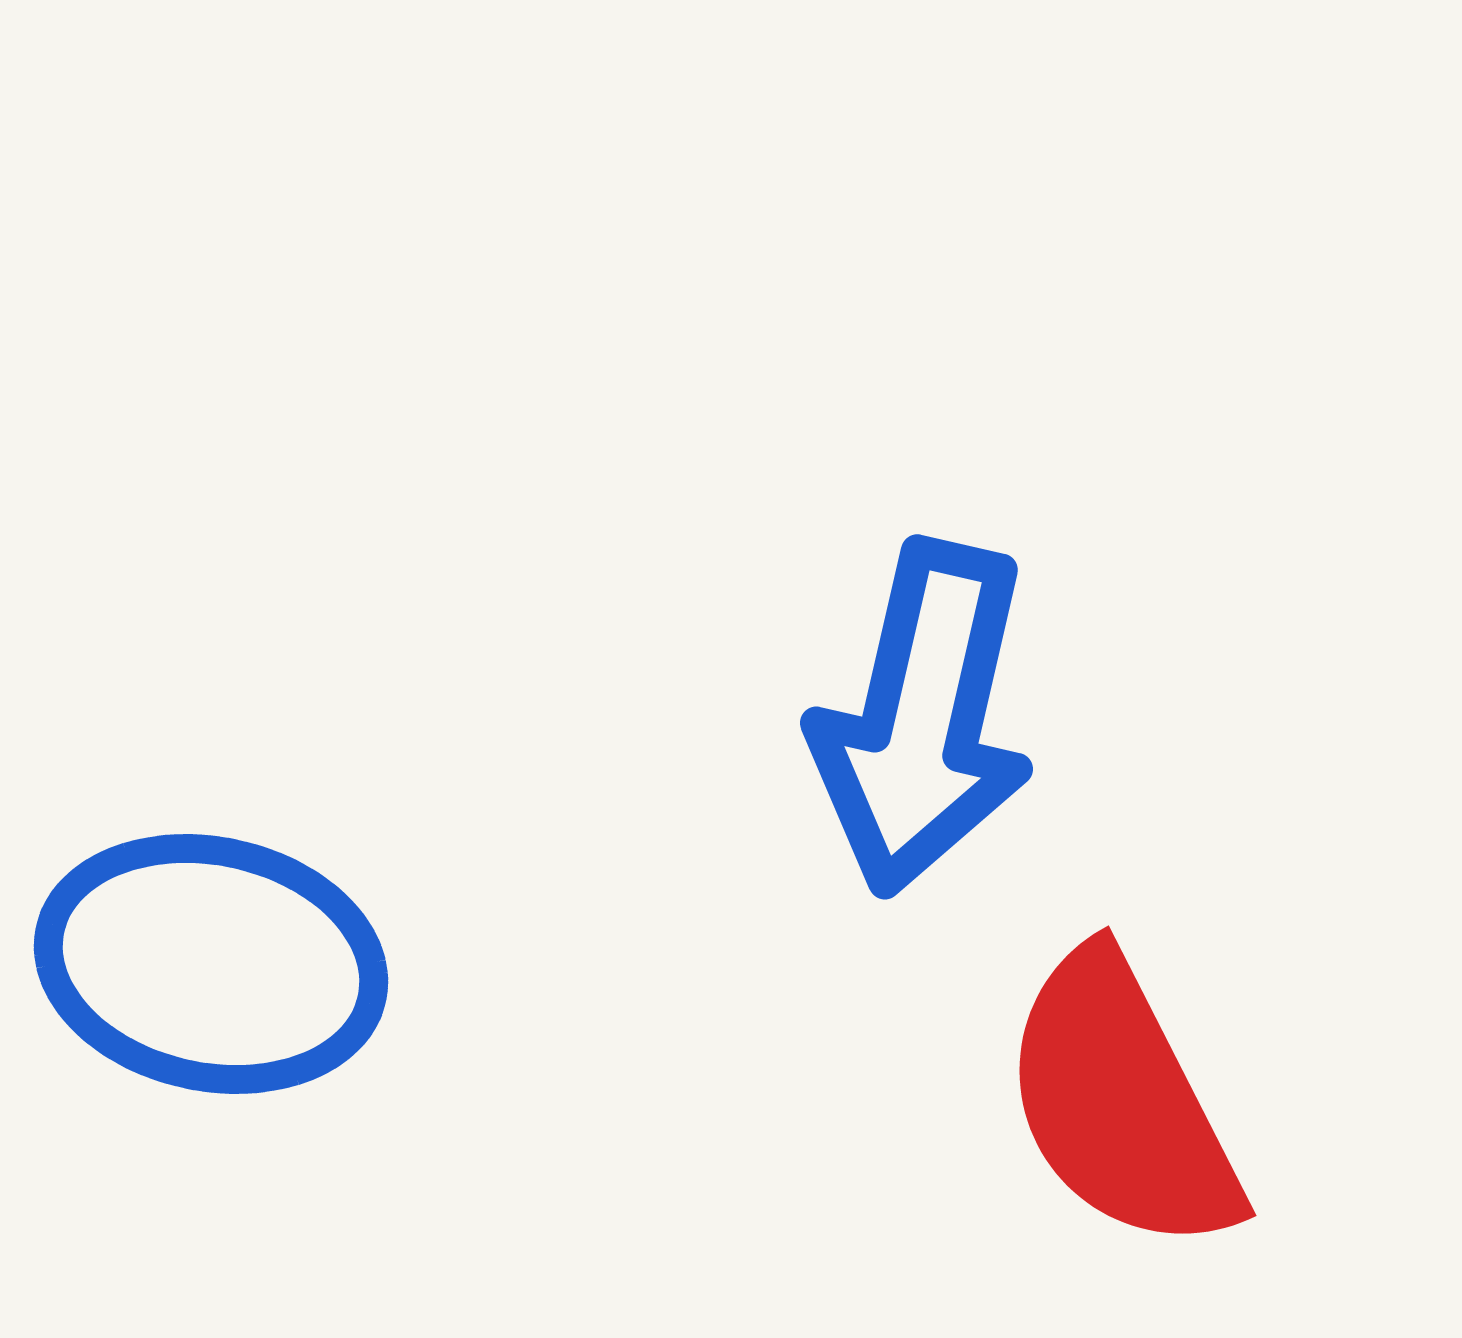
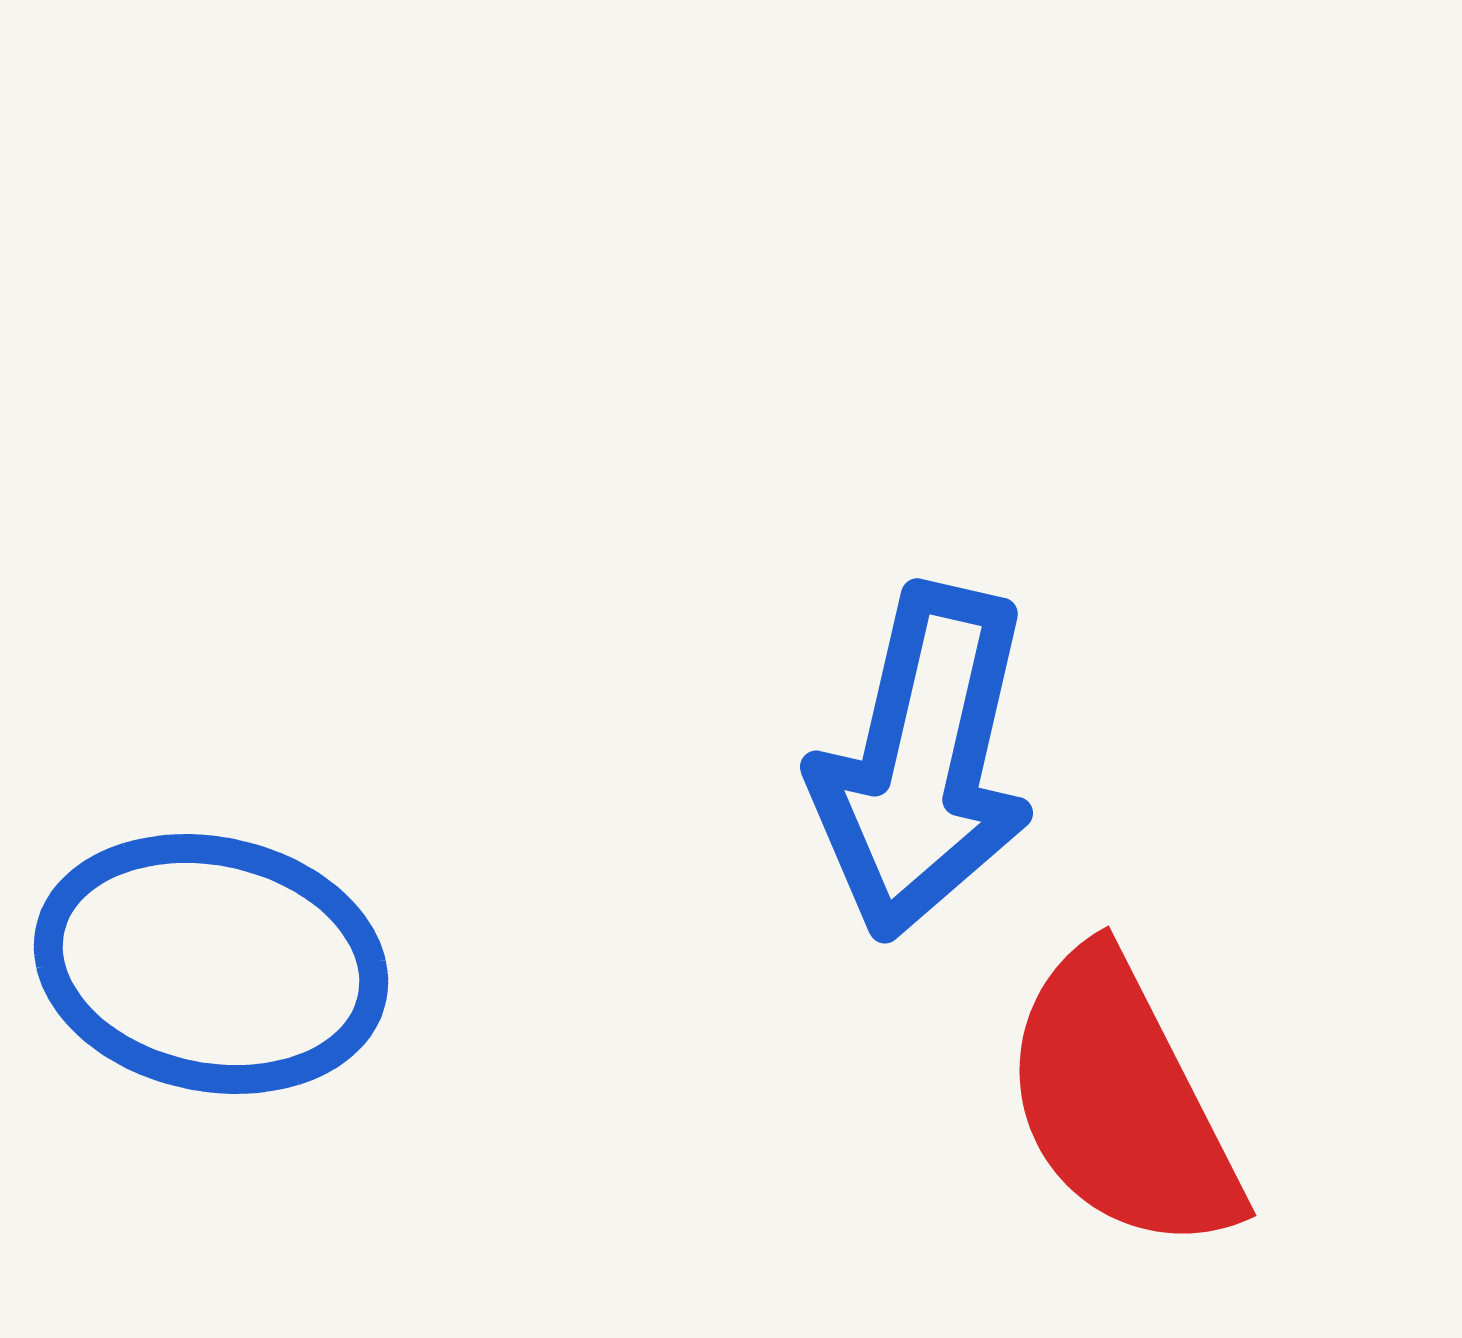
blue arrow: moved 44 px down
